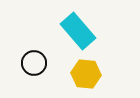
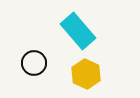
yellow hexagon: rotated 20 degrees clockwise
